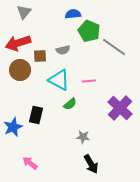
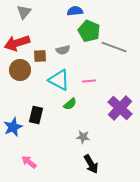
blue semicircle: moved 2 px right, 3 px up
red arrow: moved 1 px left
gray line: rotated 15 degrees counterclockwise
pink arrow: moved 1 px left, 1 px up
